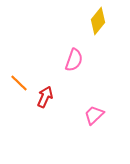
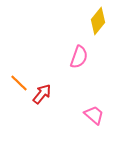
pink semicircle: moved 5 px right, 3 px up
red arrow: moved 3 px left, 3 px up; rotated 15 degrees clockwise
pink trapezoid: rotated 85 degrees clockwise
